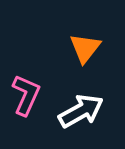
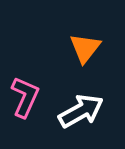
pink L-shape: moved 1 px left, 2 px down
